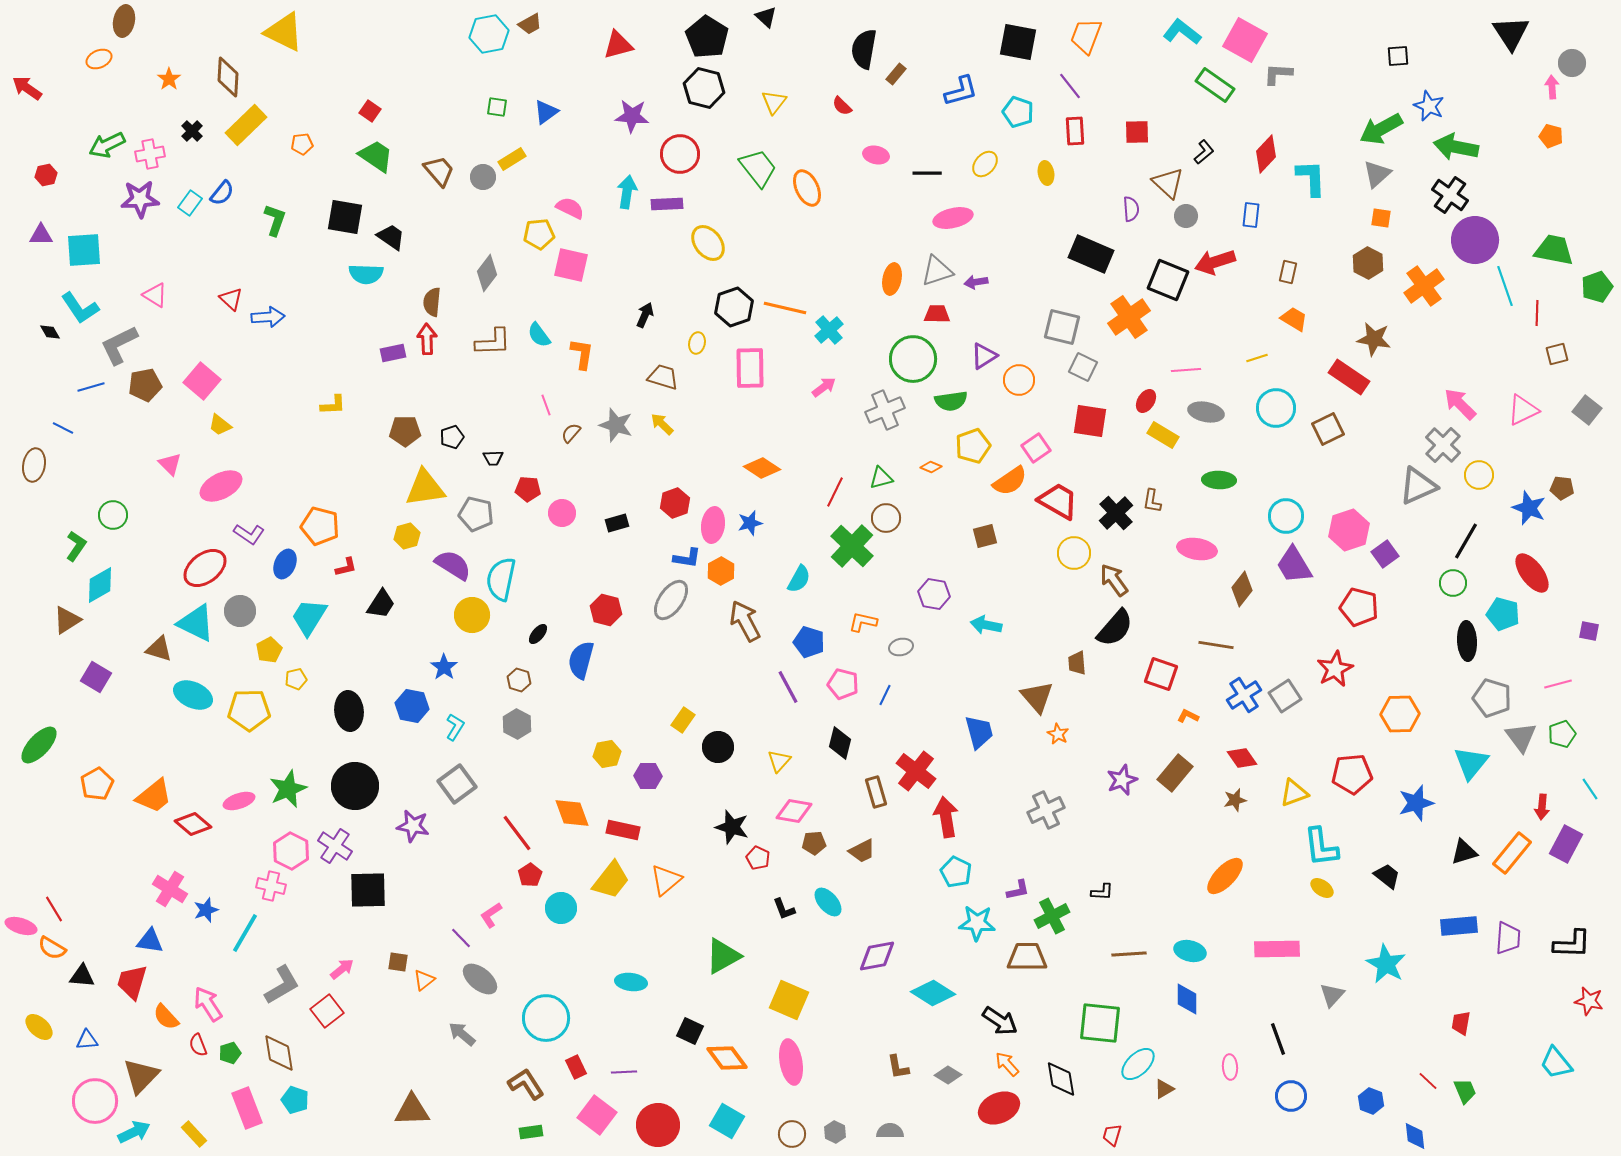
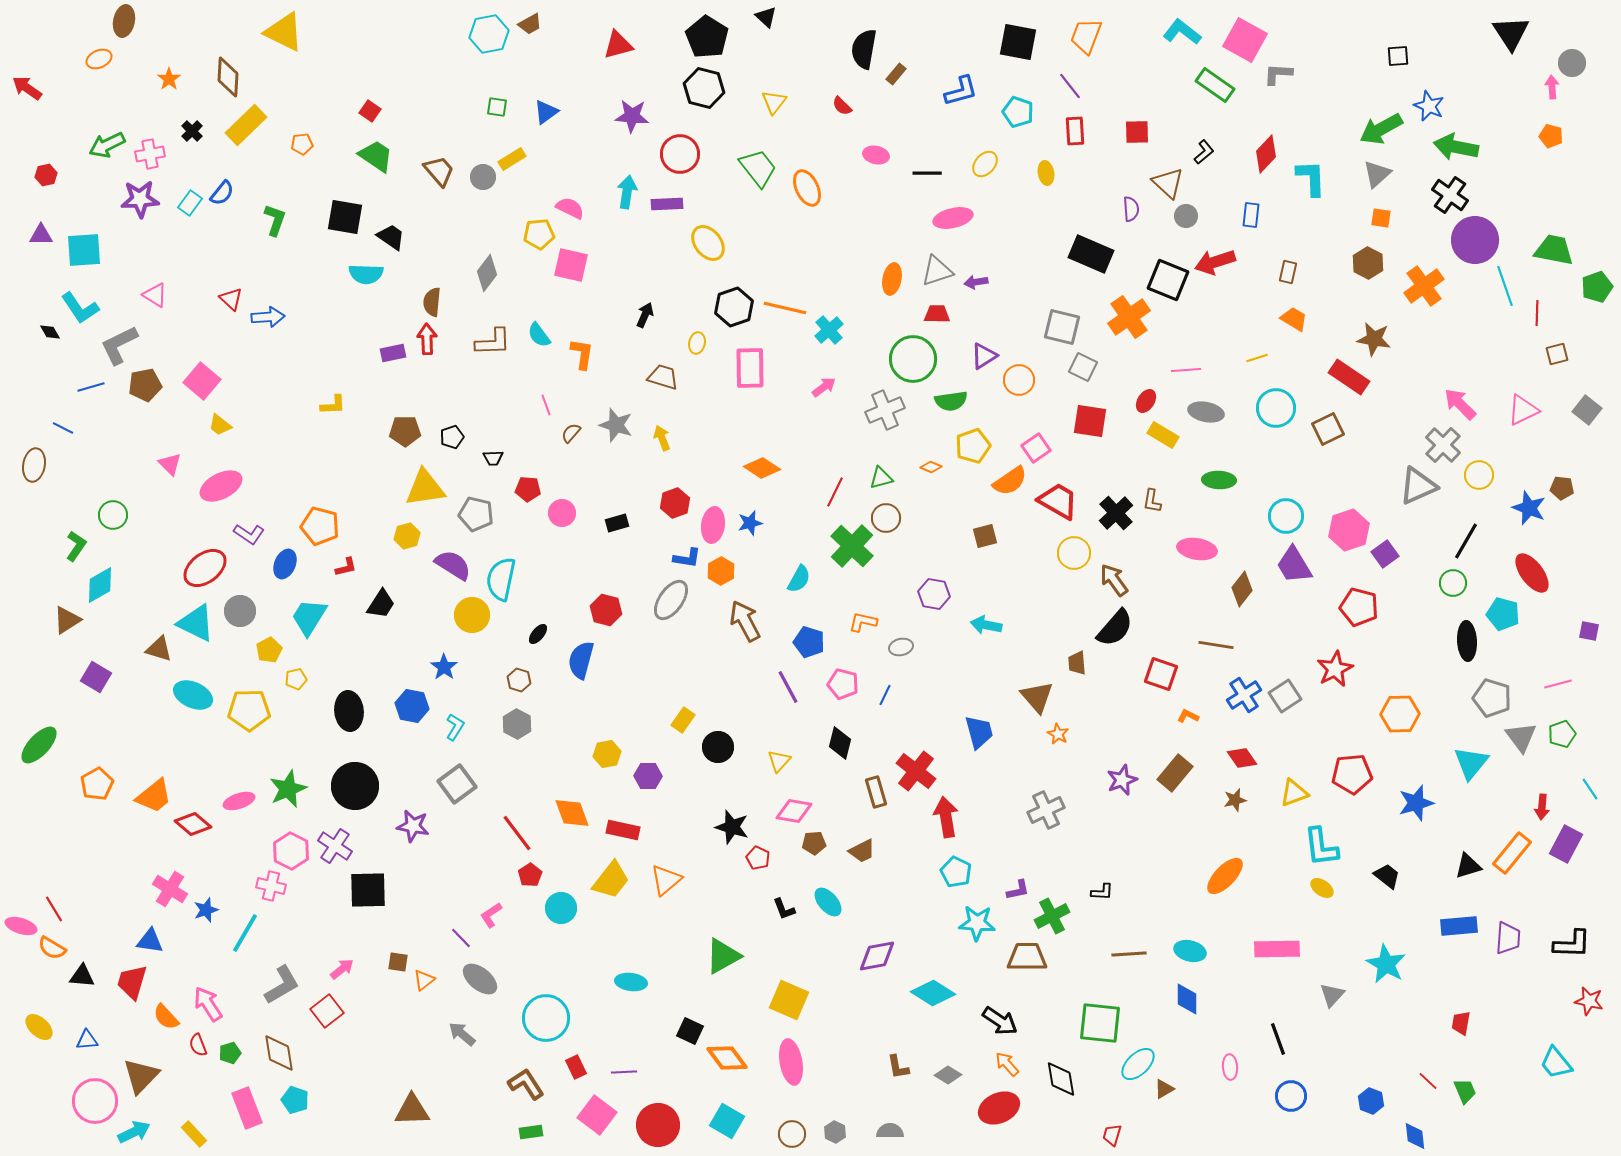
yellow arrow at (662, 424): moved 14 px down; rotated 25 degrees clockwise
black triangle at (1464, 852): moved 4 px right, 14 px down
